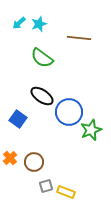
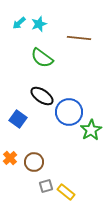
green star: rotated 10 degrees counterclockwise
yellow rectangle: rotated 18 degrees clockwise
